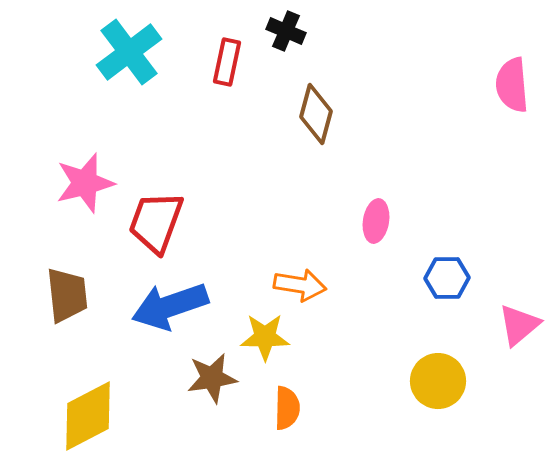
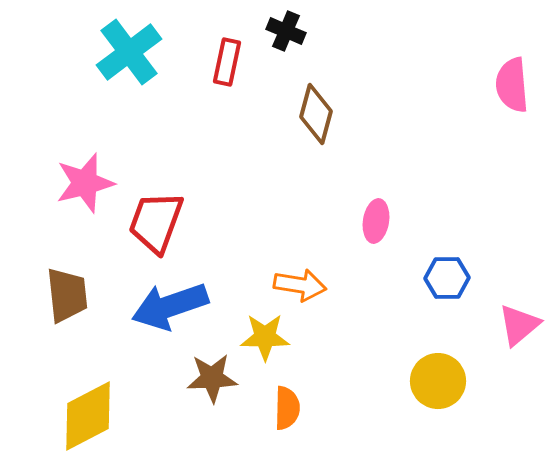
brown star: rotated 6 degrees clockwise
